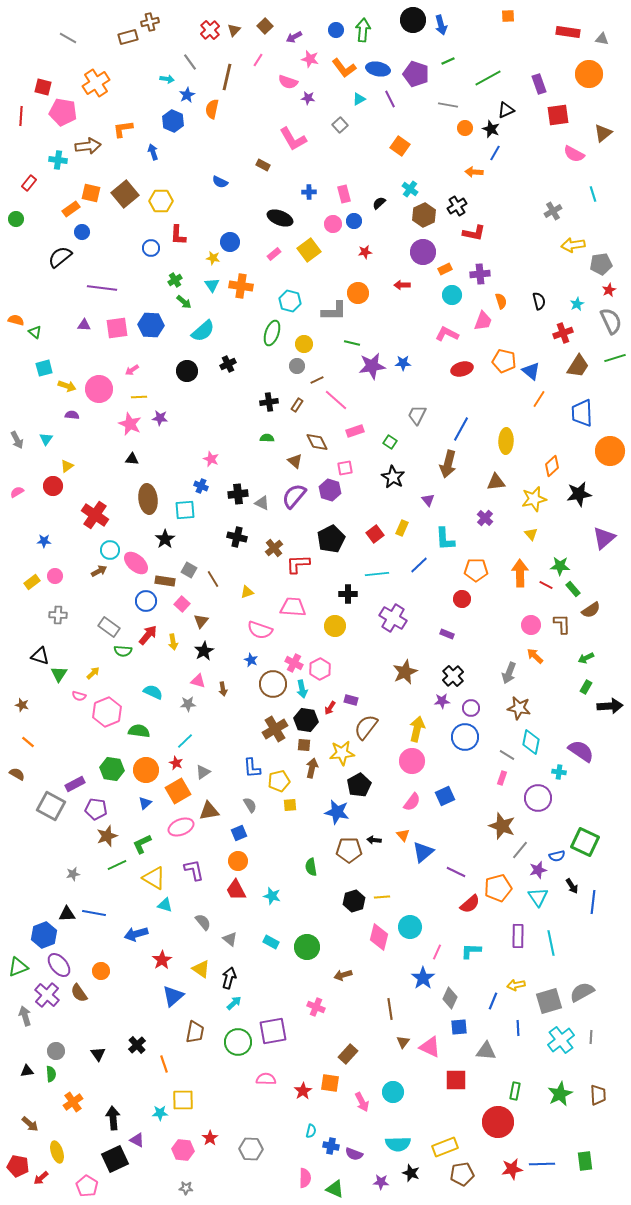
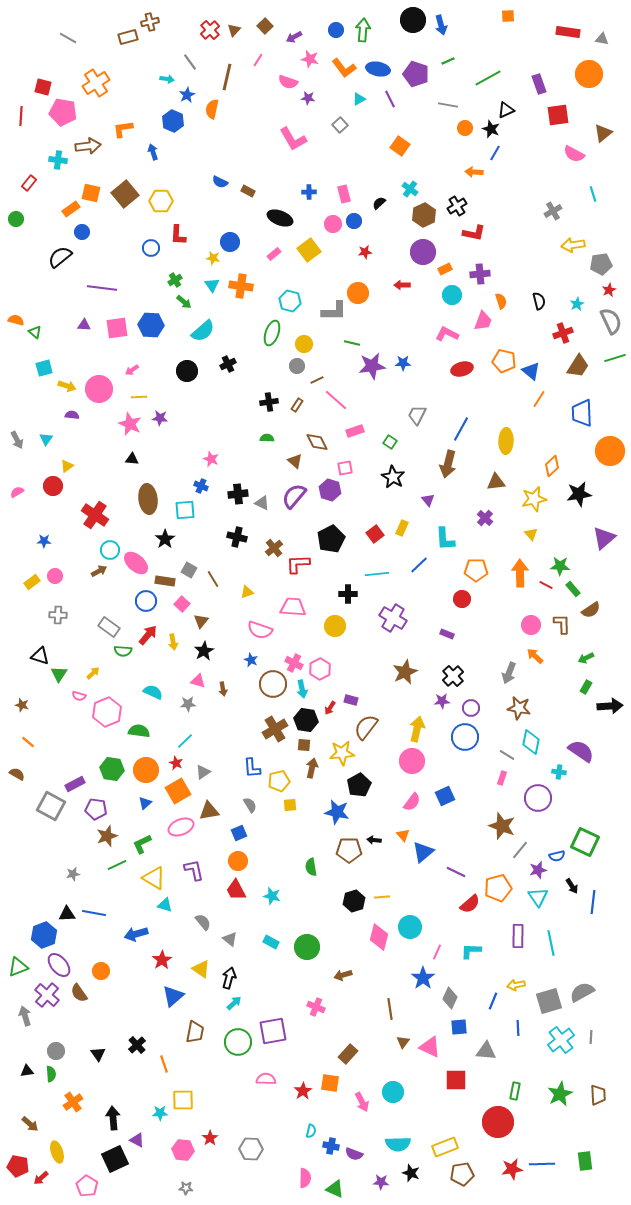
brown rectangle at (263, 165): moved 15 px left, 26 px down
